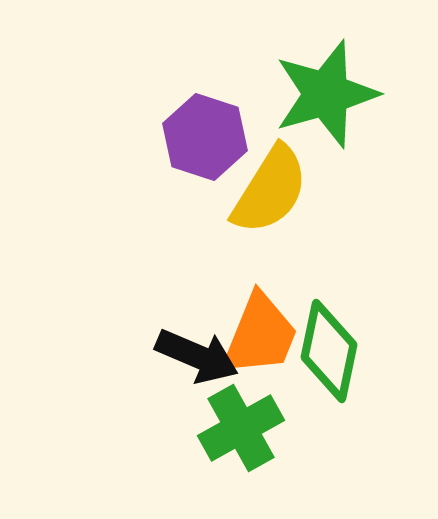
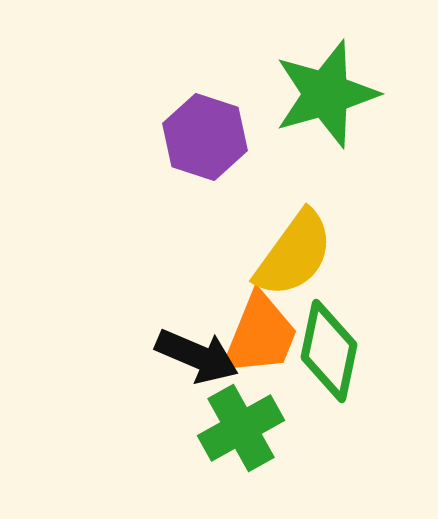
yellow semicircle: moved 24 px right, 64 px down; rotated 4 degrees clockwise
